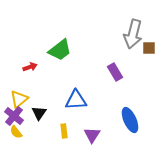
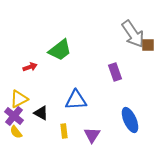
gray arrow: rotated 48 degrees counterclockwise
brown square: moved 1 px left, 3 px up
purple rectangle: rotated 12 degrees clockwise
yellow triangle: rotated 12 degrees clockwise
black triangle: moved 2 px right; rotated 35 degrees counterclockwise
